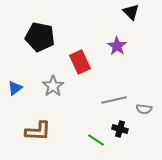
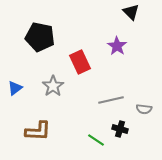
gray line: moved 3 px left
